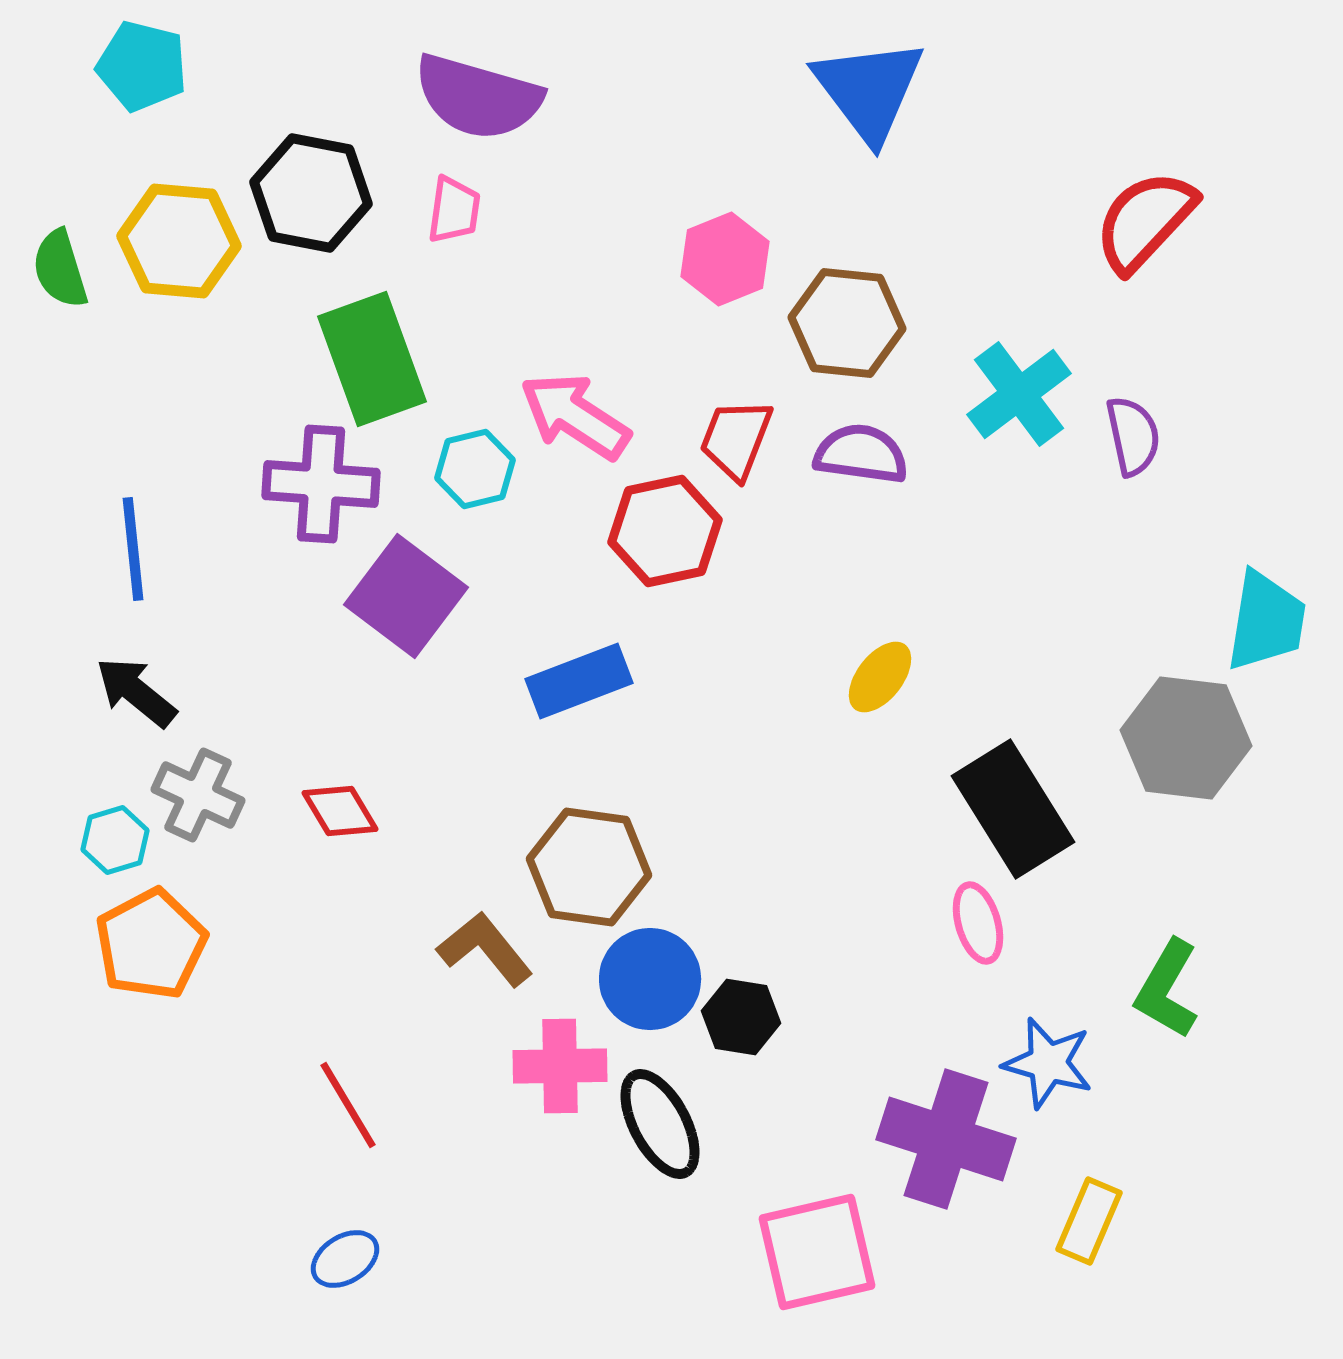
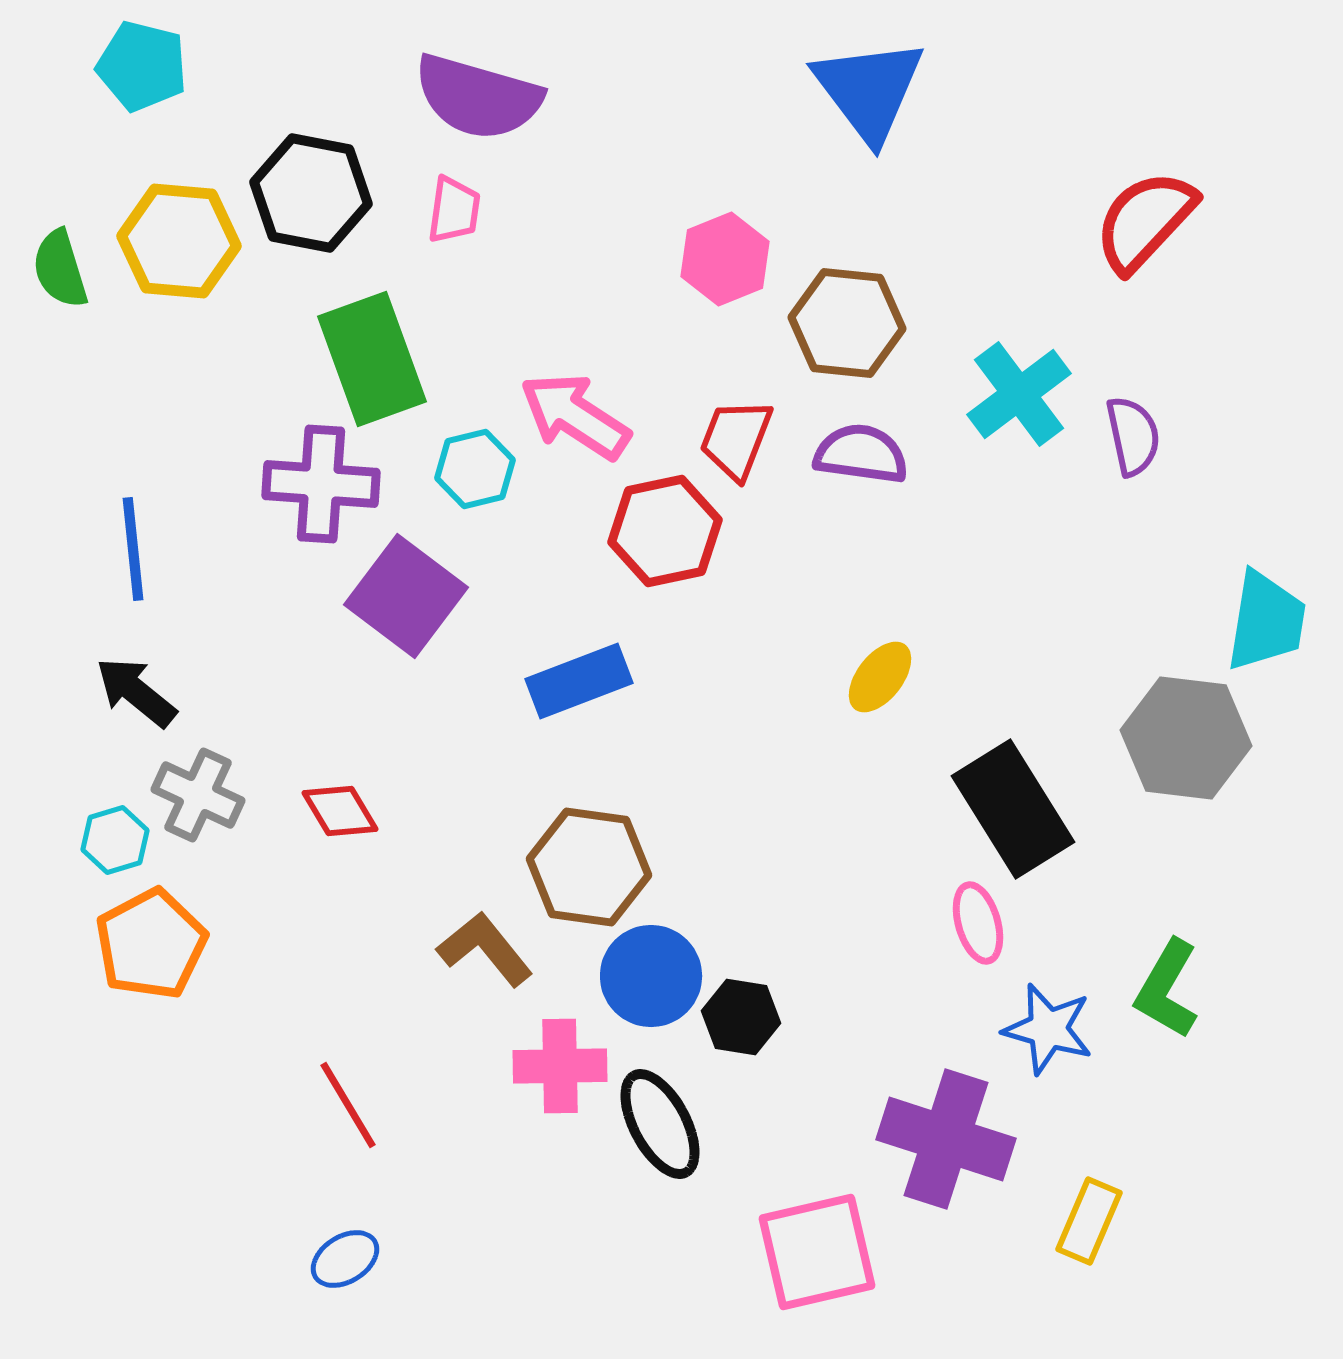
blue circle at (650, 979): moved 1 px right, 3 px up
blue star at (1048, 1063): moved 34 px up
